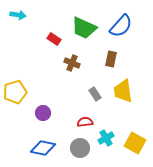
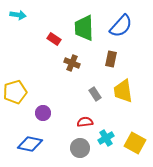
green trapezoid: rotated 64 degrees clockwise
blue diamond: moved 13 px left, 4 px up
